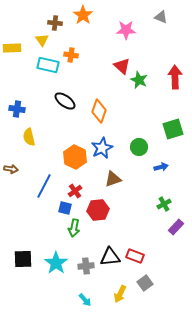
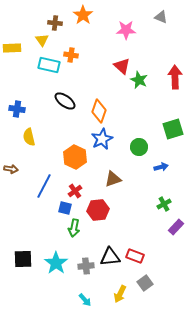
cyan rectangle: moved 1 px right
blue star: moved 9 px up
